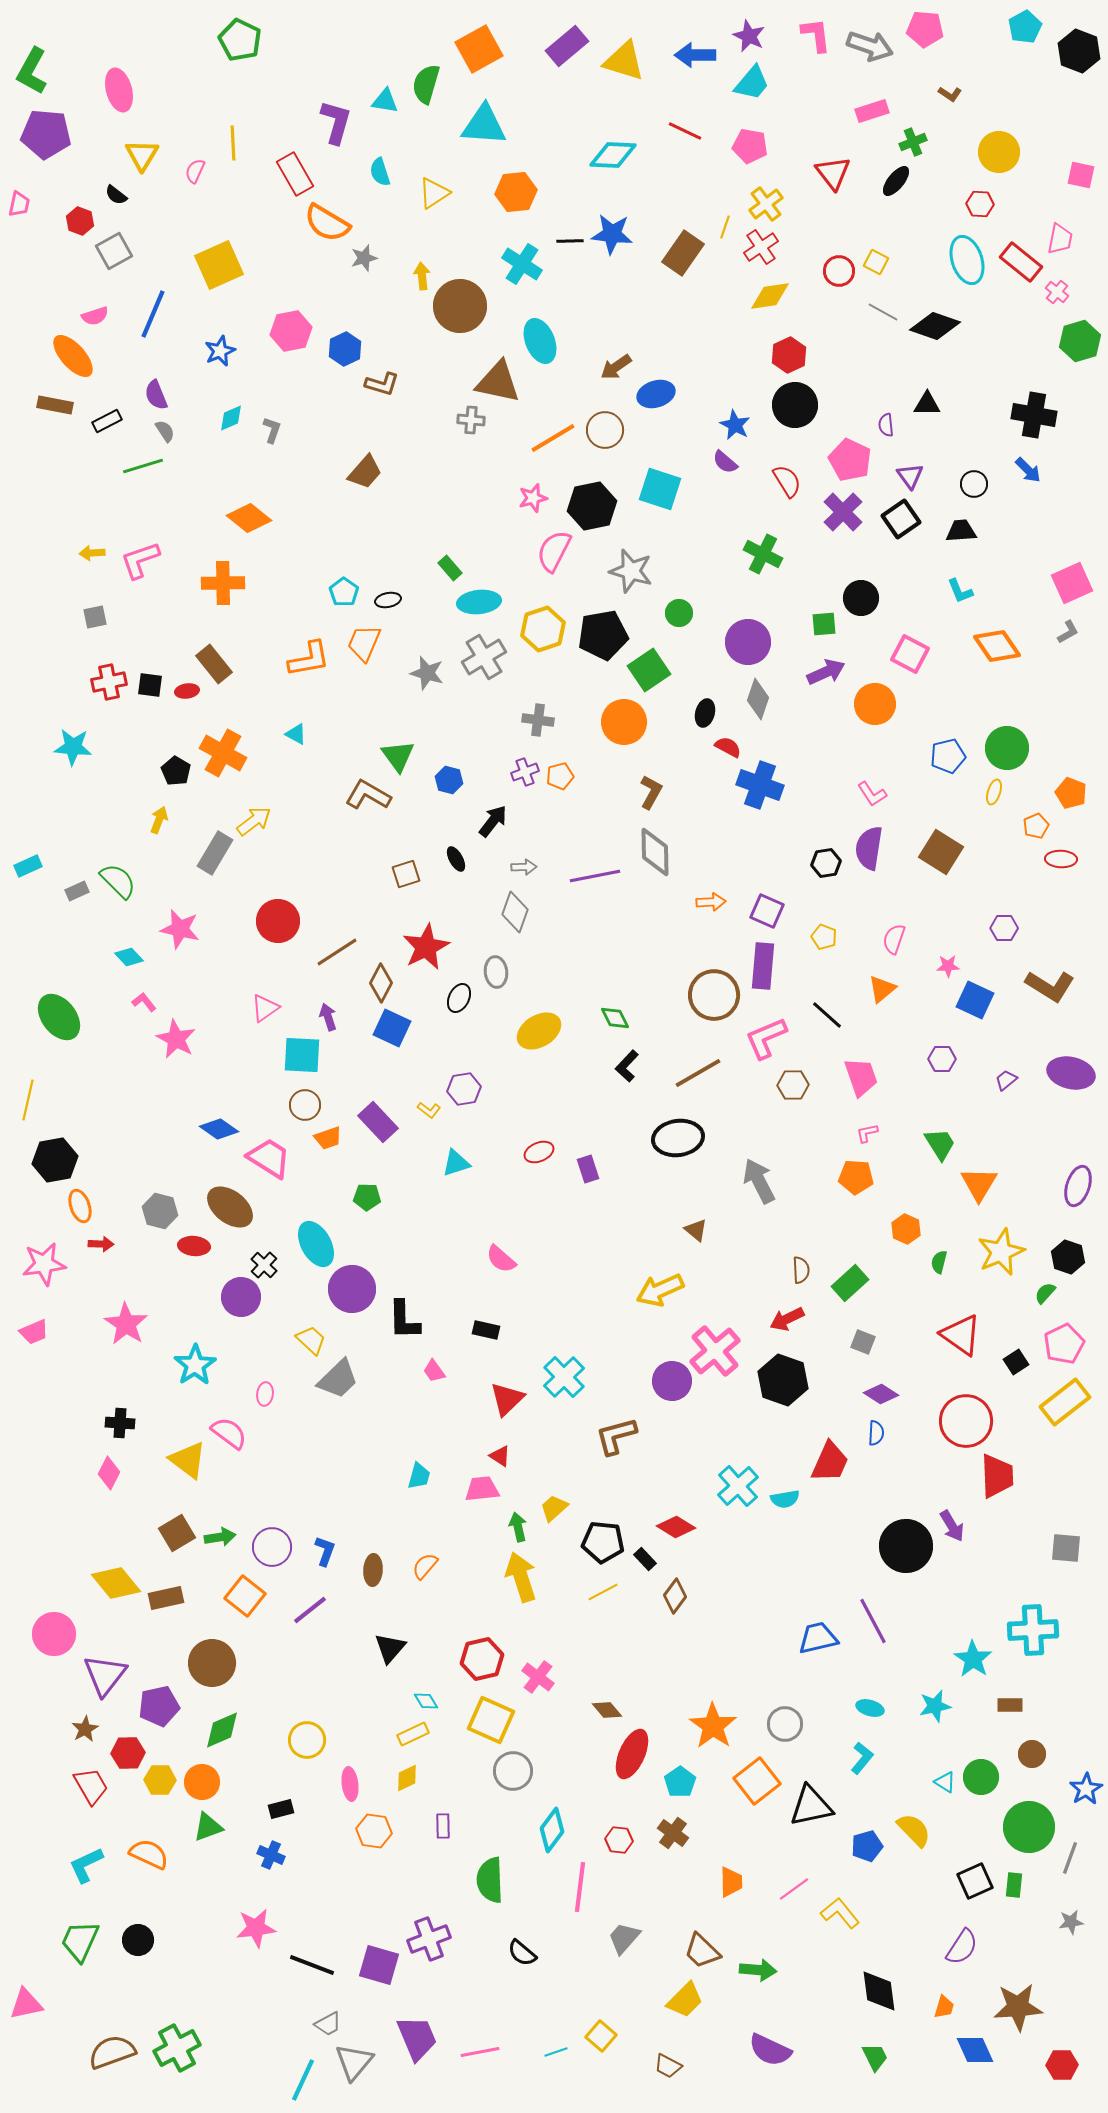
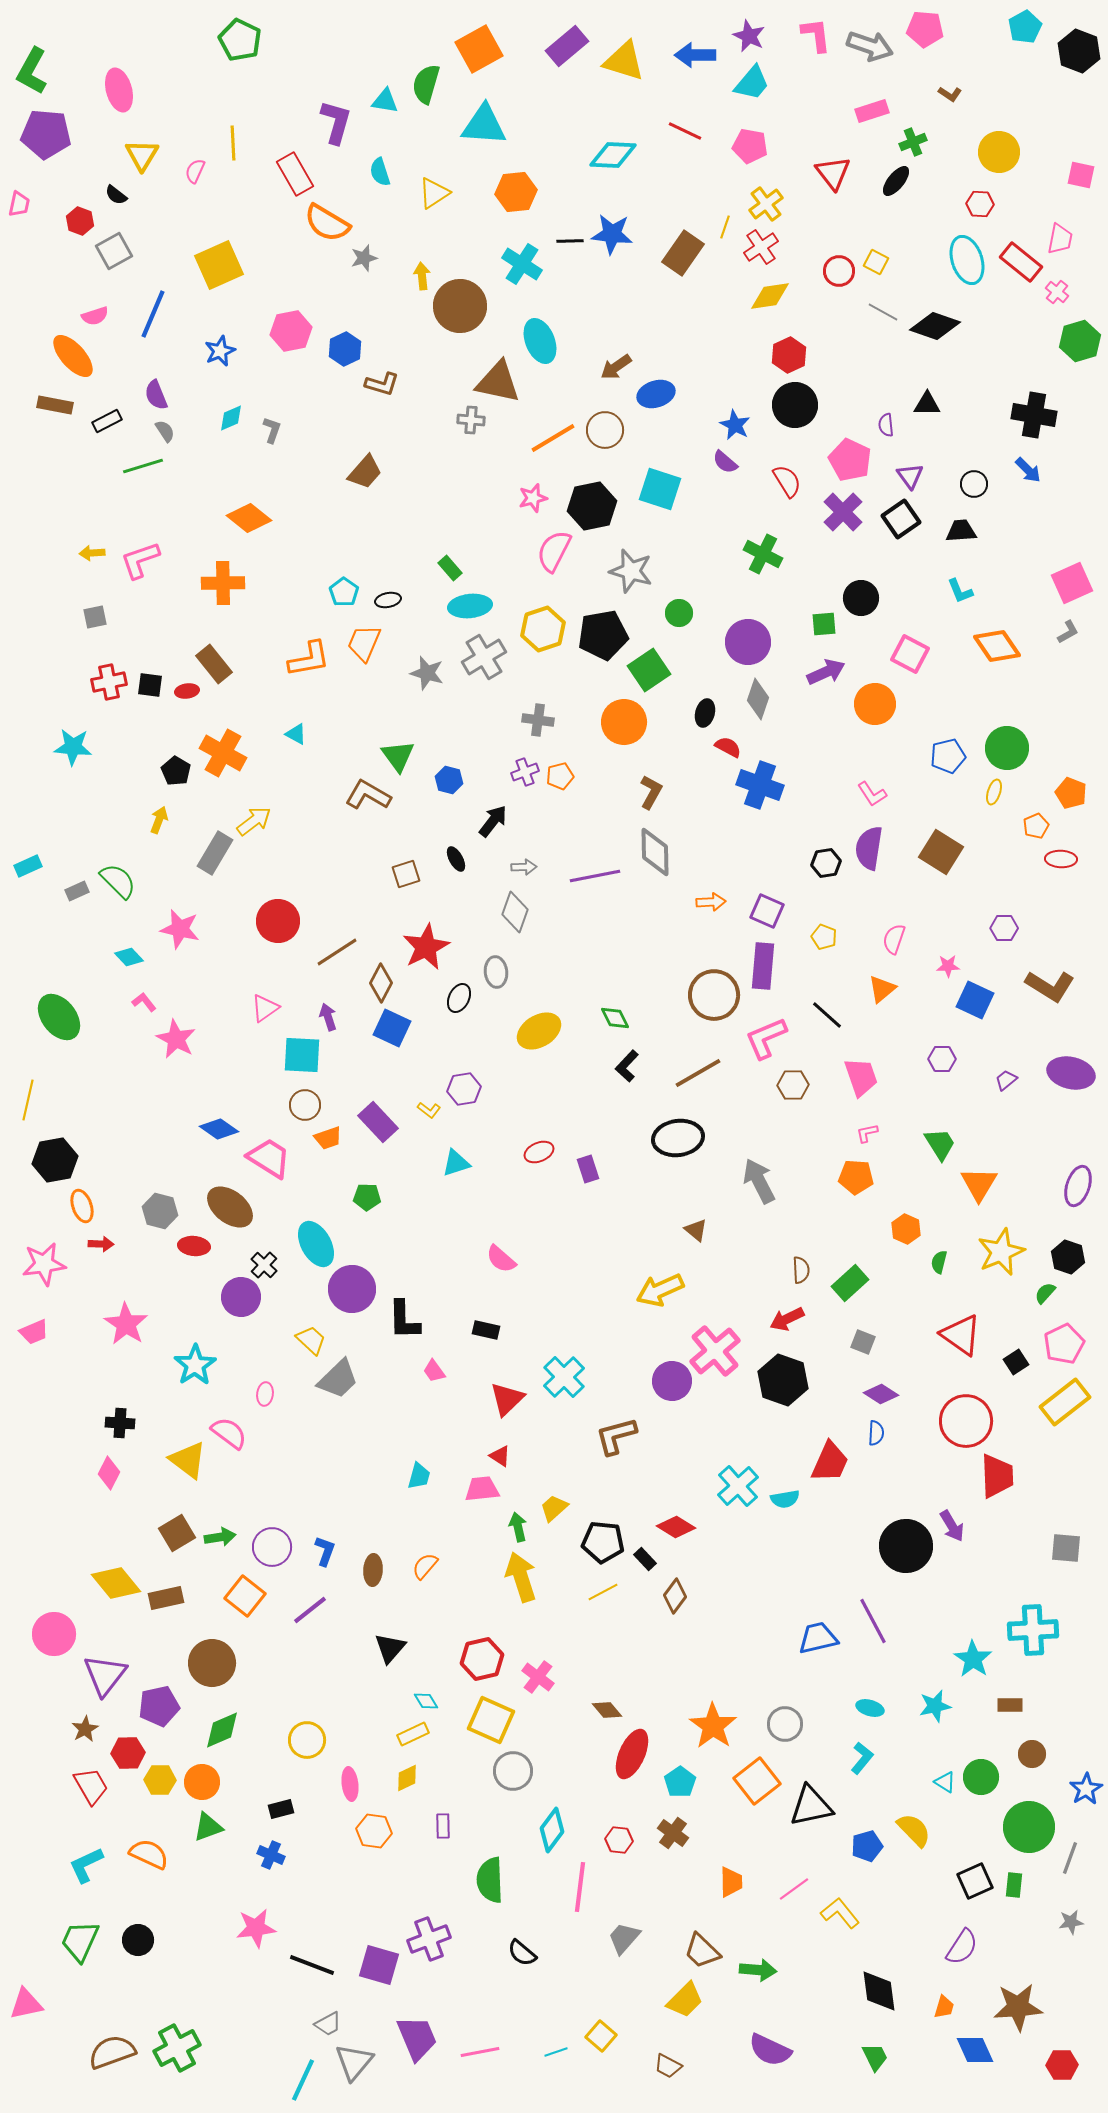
cyan ellipse at (479, 602): moved 9 px left, 4 px down
orange ellipse at (80, 1206): moved 2 px right
